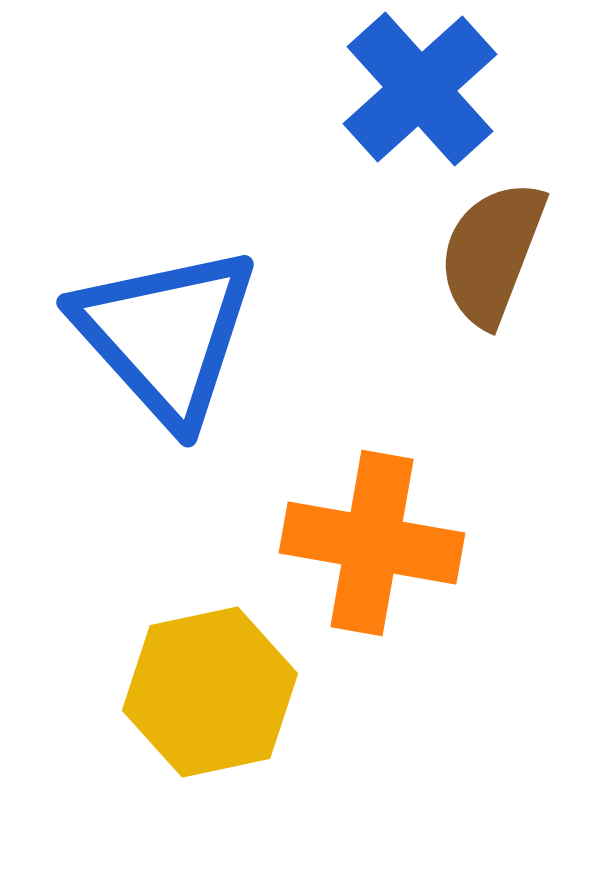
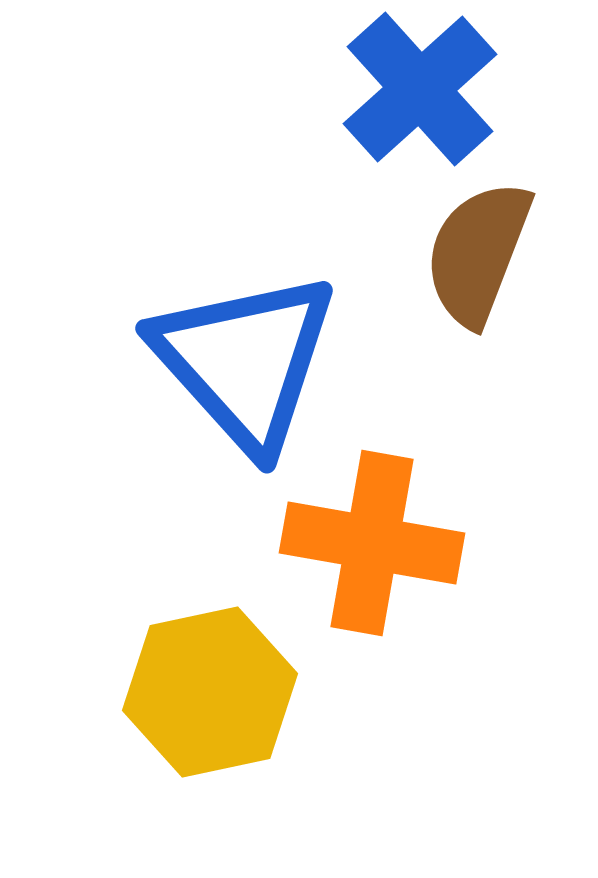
brown semicircle: moved 14 px left
blue triangle: moved 79 px right, 26 px down
